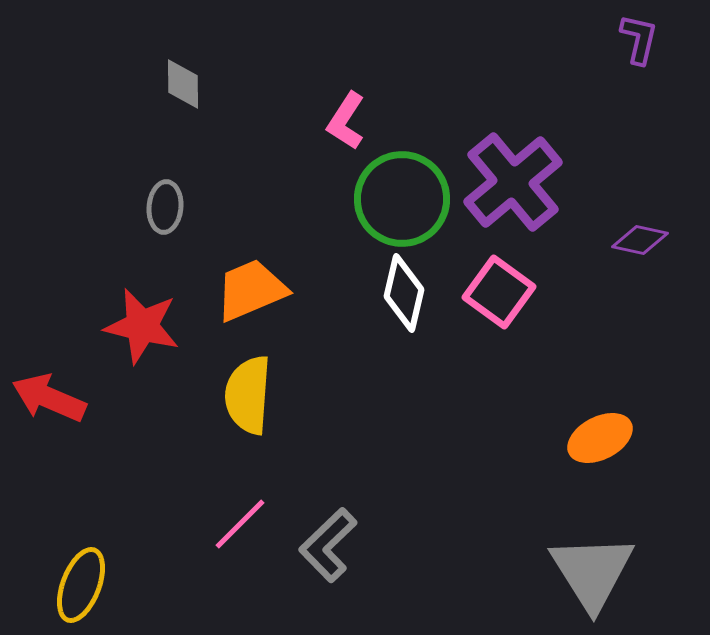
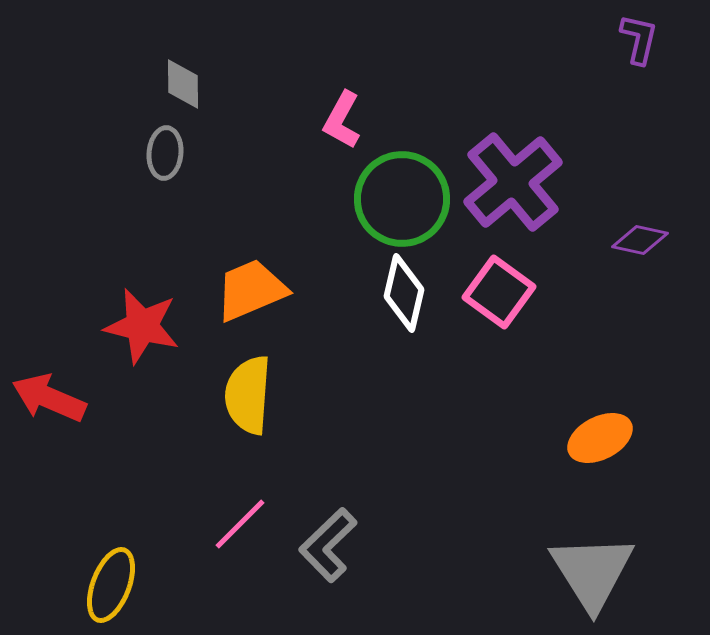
pink L-shape: moved 4 px left, 1 px up; rotated 4 degrees counterclockwise
gray ellipse: moved 54 px up
yellow ellipse: moved 30 px right
